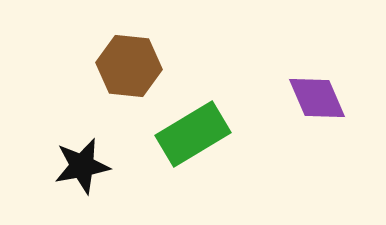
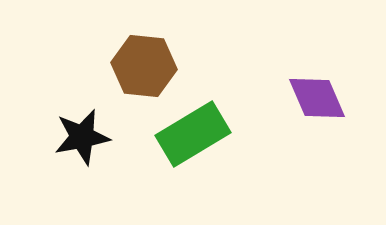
brown hexagon: moved 15 px right
black star: moved 29 px up
